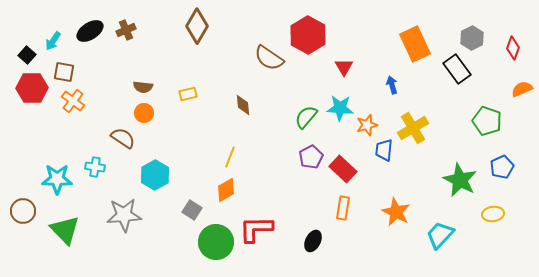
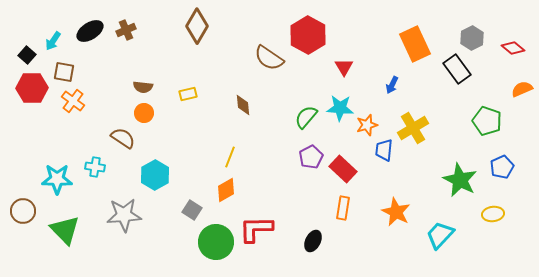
red diamond at (513, 48): rotated 70 degrees counterclockwise
blue arrow at (392, 85): rotated 138 degrees counterclockwise
